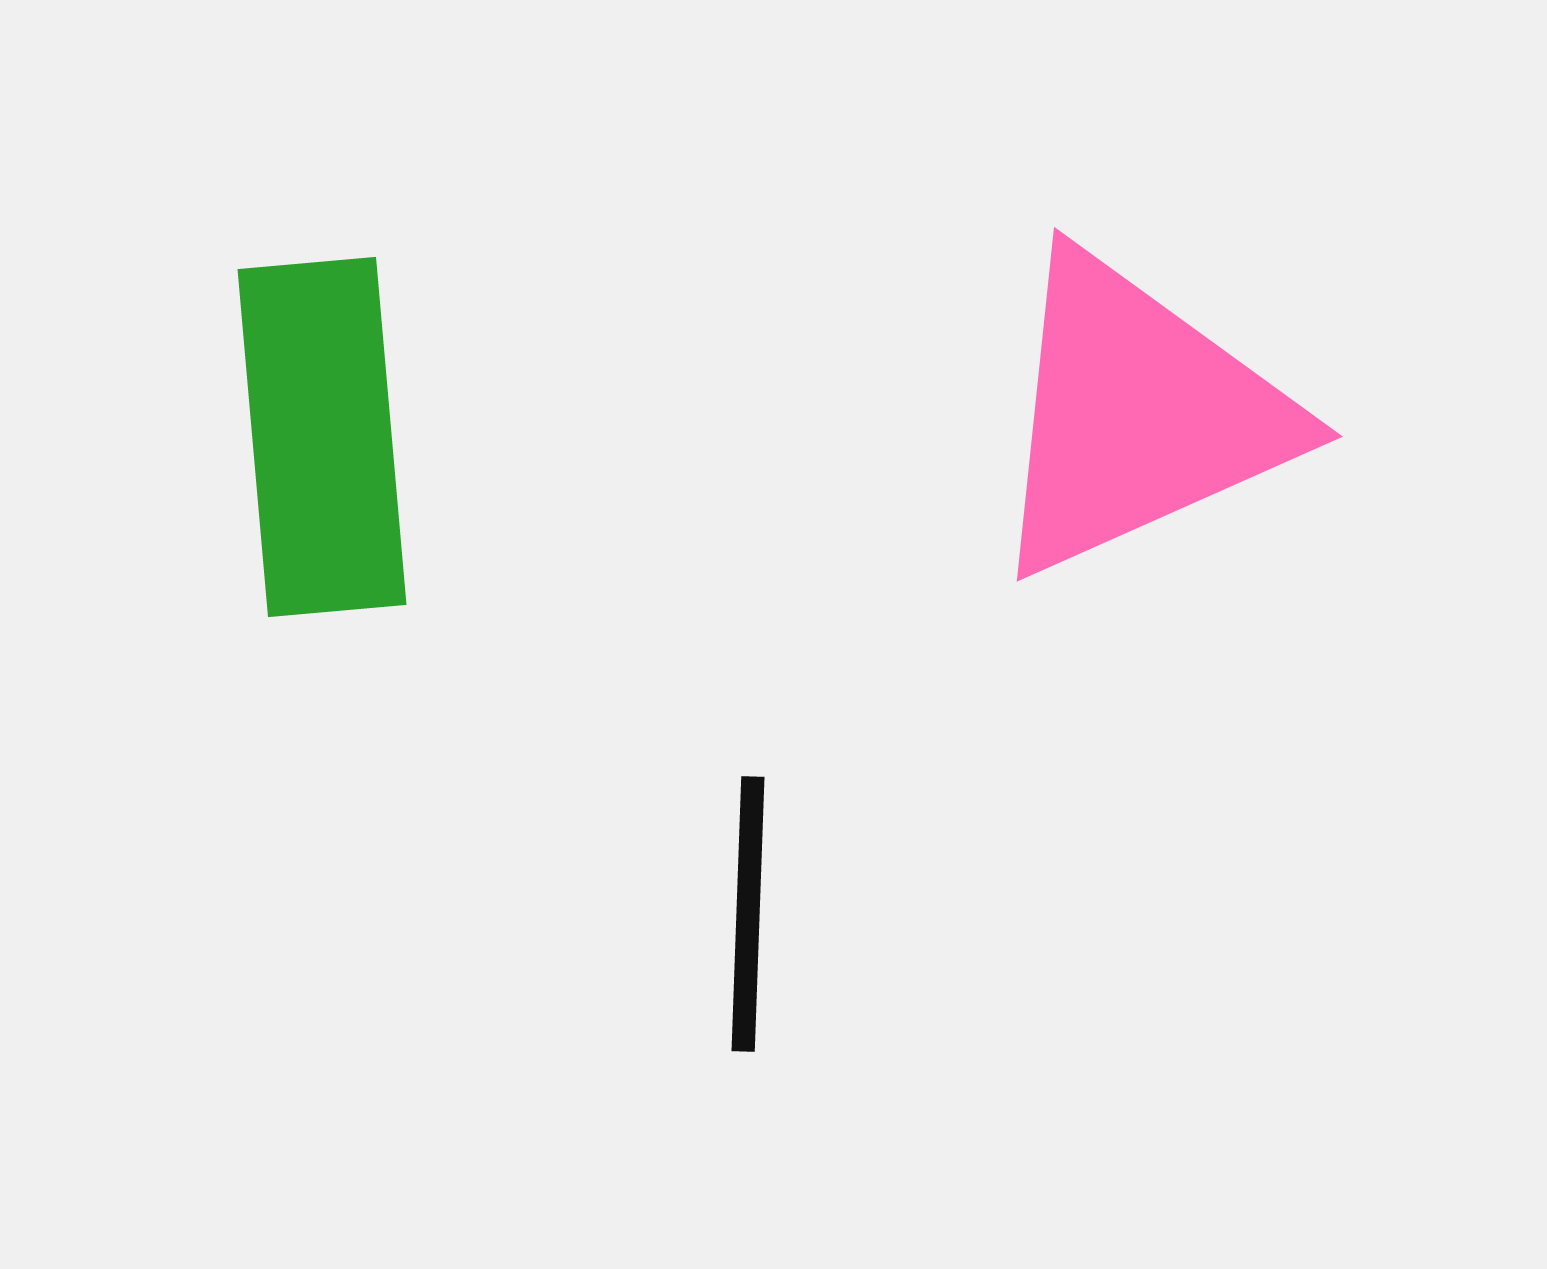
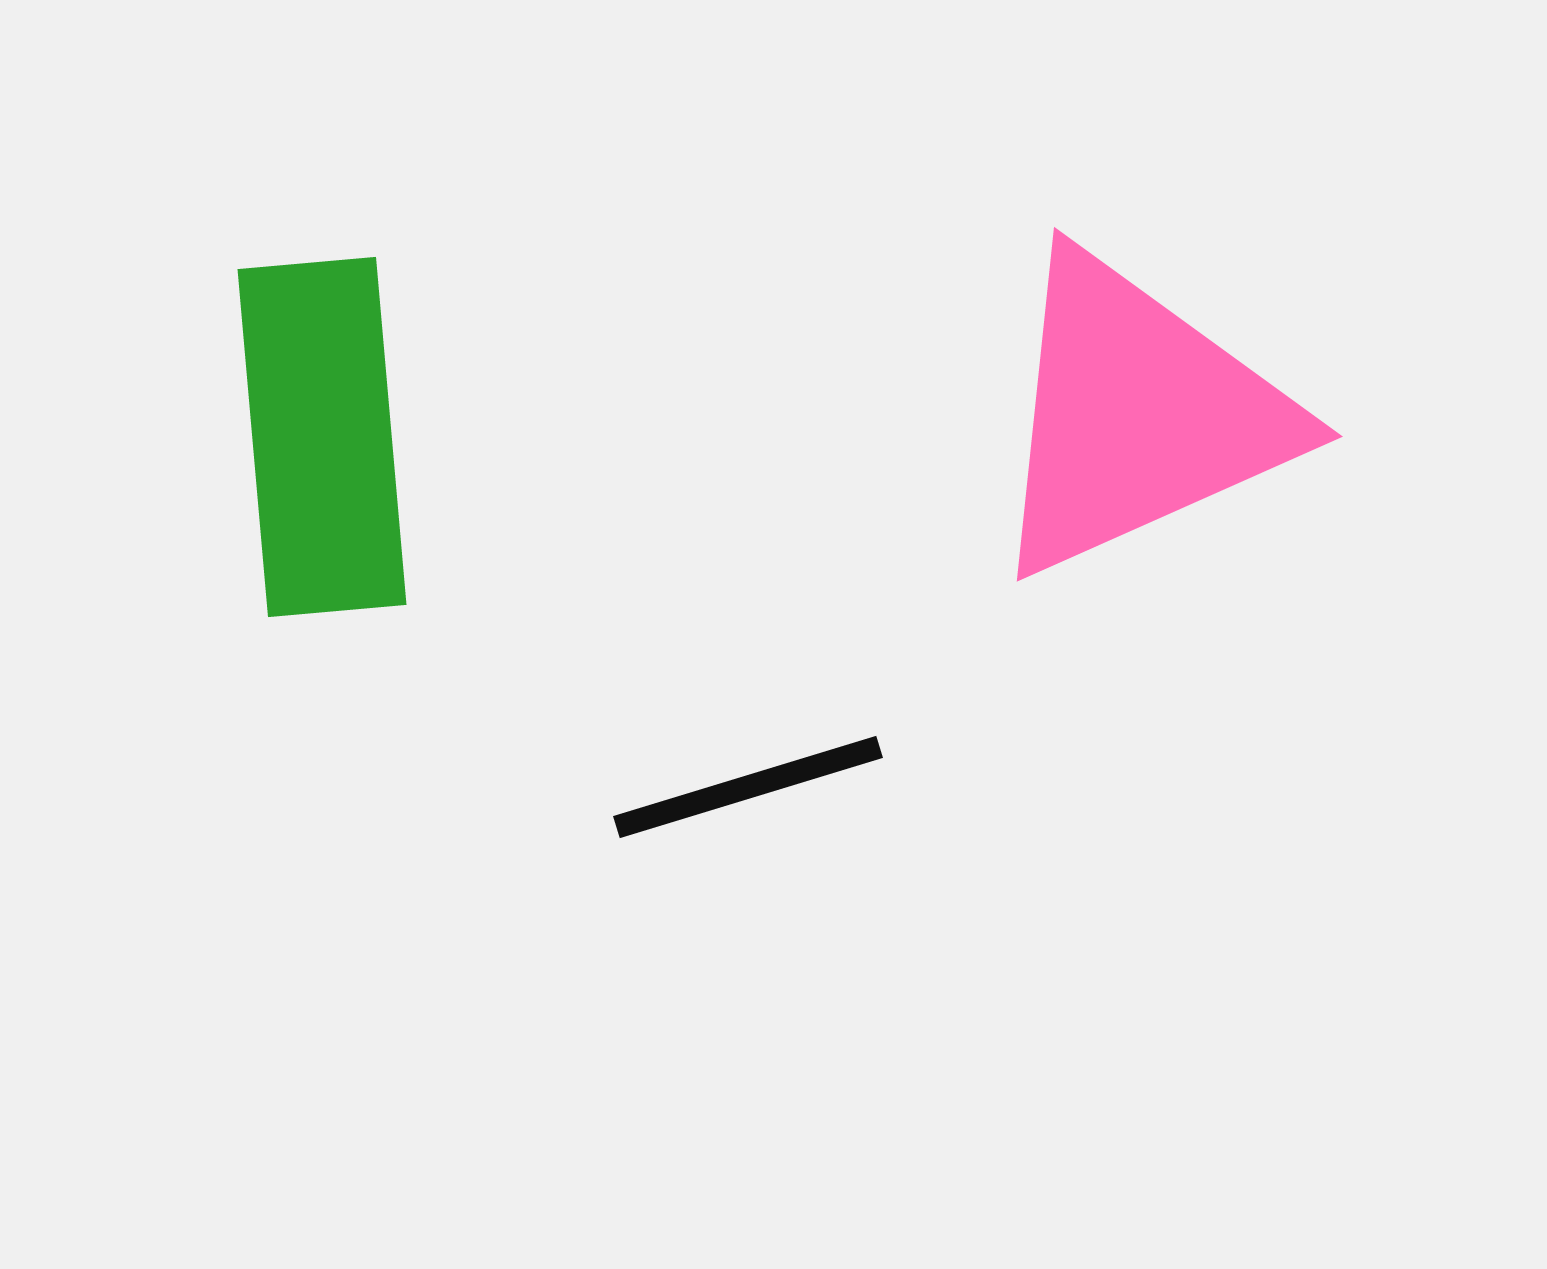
black line: moved 127 px up; rotated 71 degrees clockwise
